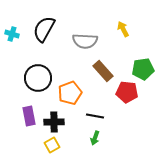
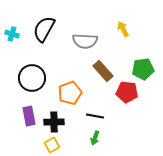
black circle: moved 6 px left
